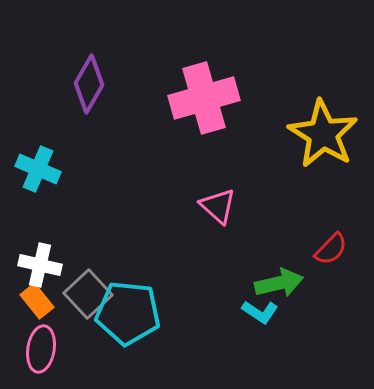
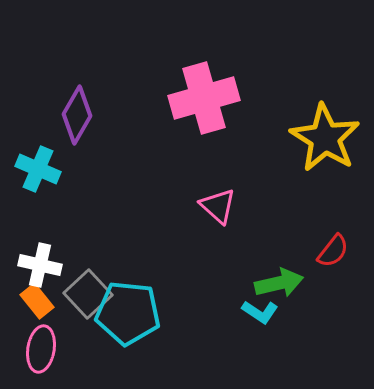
purple diamond: moved 12 px left, 31 px down
yellow star: moved 2 px right, 4 px down
red semicircle: moved 2 px right, 2 px down; rotated 6 degrees counterclockwise
